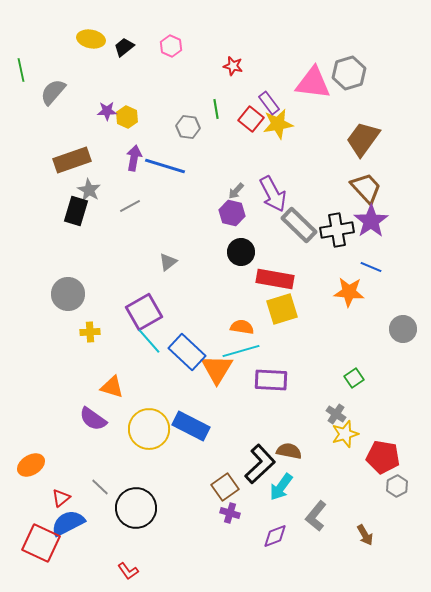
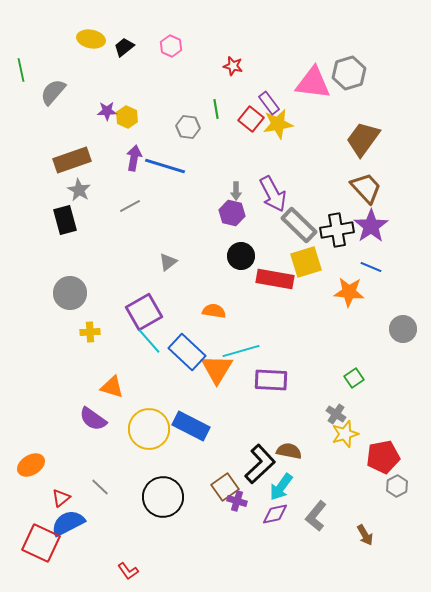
gray star at (89, 190): moved 10 px left
gray arrow at (236, 191): rotated 42 degrees counterclockwise
black rectangle at (76, 211): moved 11 px left, 9 px down; rotated 32 degrees counterclockwise
purple star at (371, 221): moved 5 px down
black circle at (241, 252): moved 4 px down
gray circle at (68, 294): moved 2 px right, 1 px up
yellow square at (282, 309): moved 24 px right, 47 px up
orange semicircle at (242, 327): moved 28 px left, 16 px up
red pentagon at (383, 457): rotated 20 degrees counterclockwise
black circle at (136, 508): moved 27 px right, 11 px up
purple cross at (230, 513): moved 7 px right, 12 px up
purple diamond at (275, 536): moved 22 px up; rotated 8 degrees clockwise
